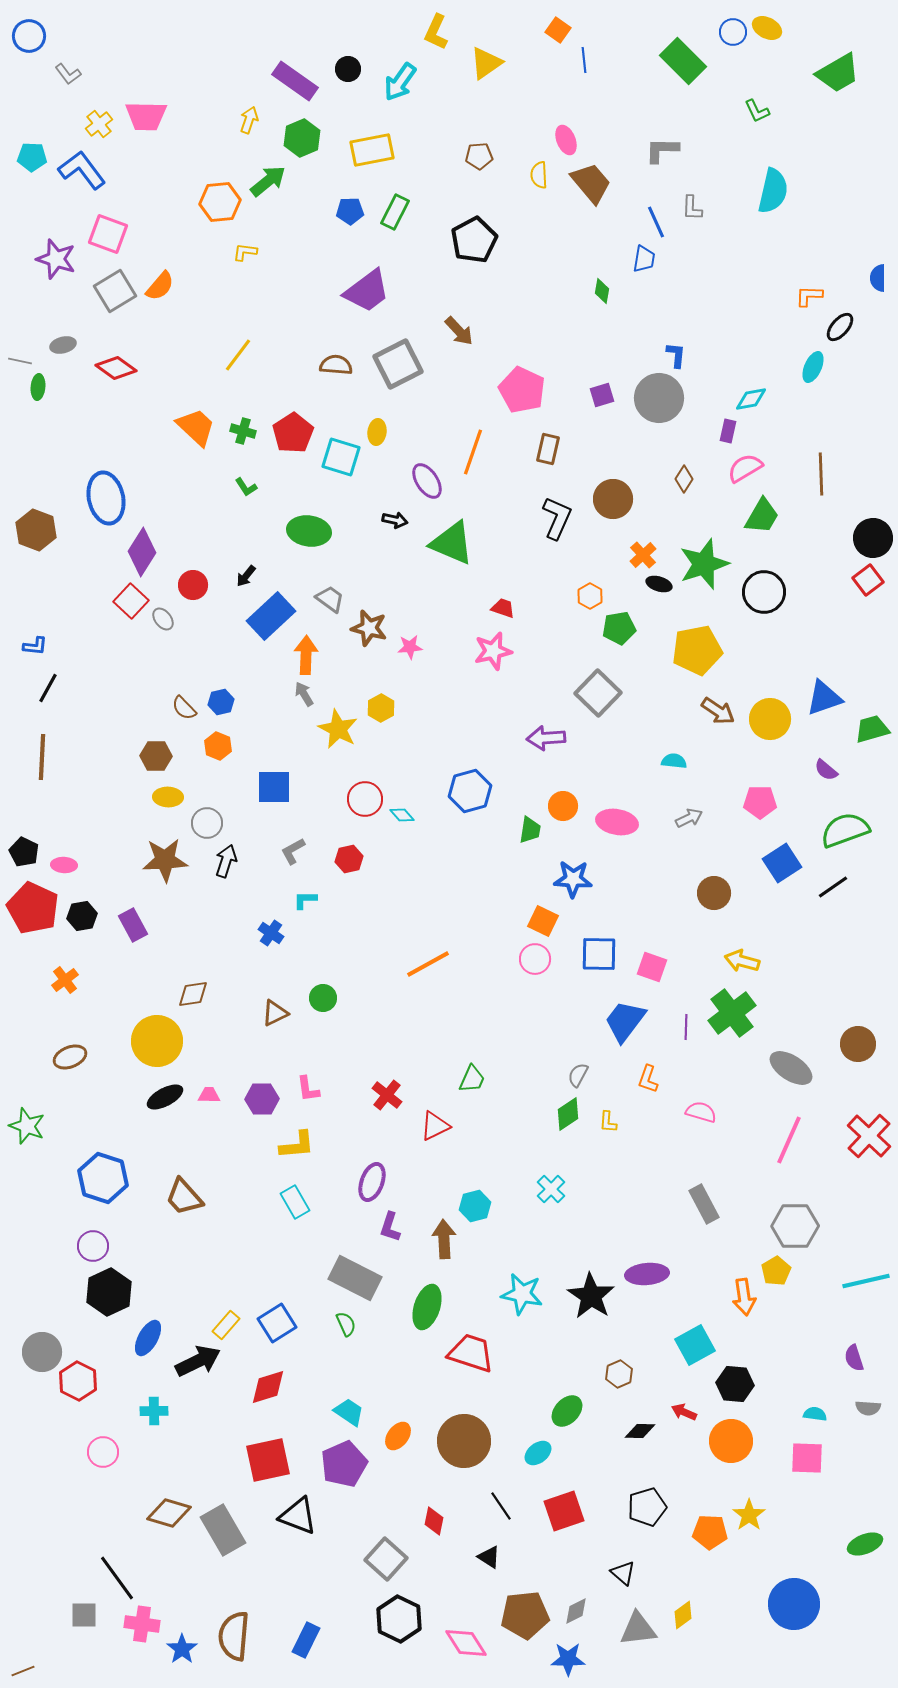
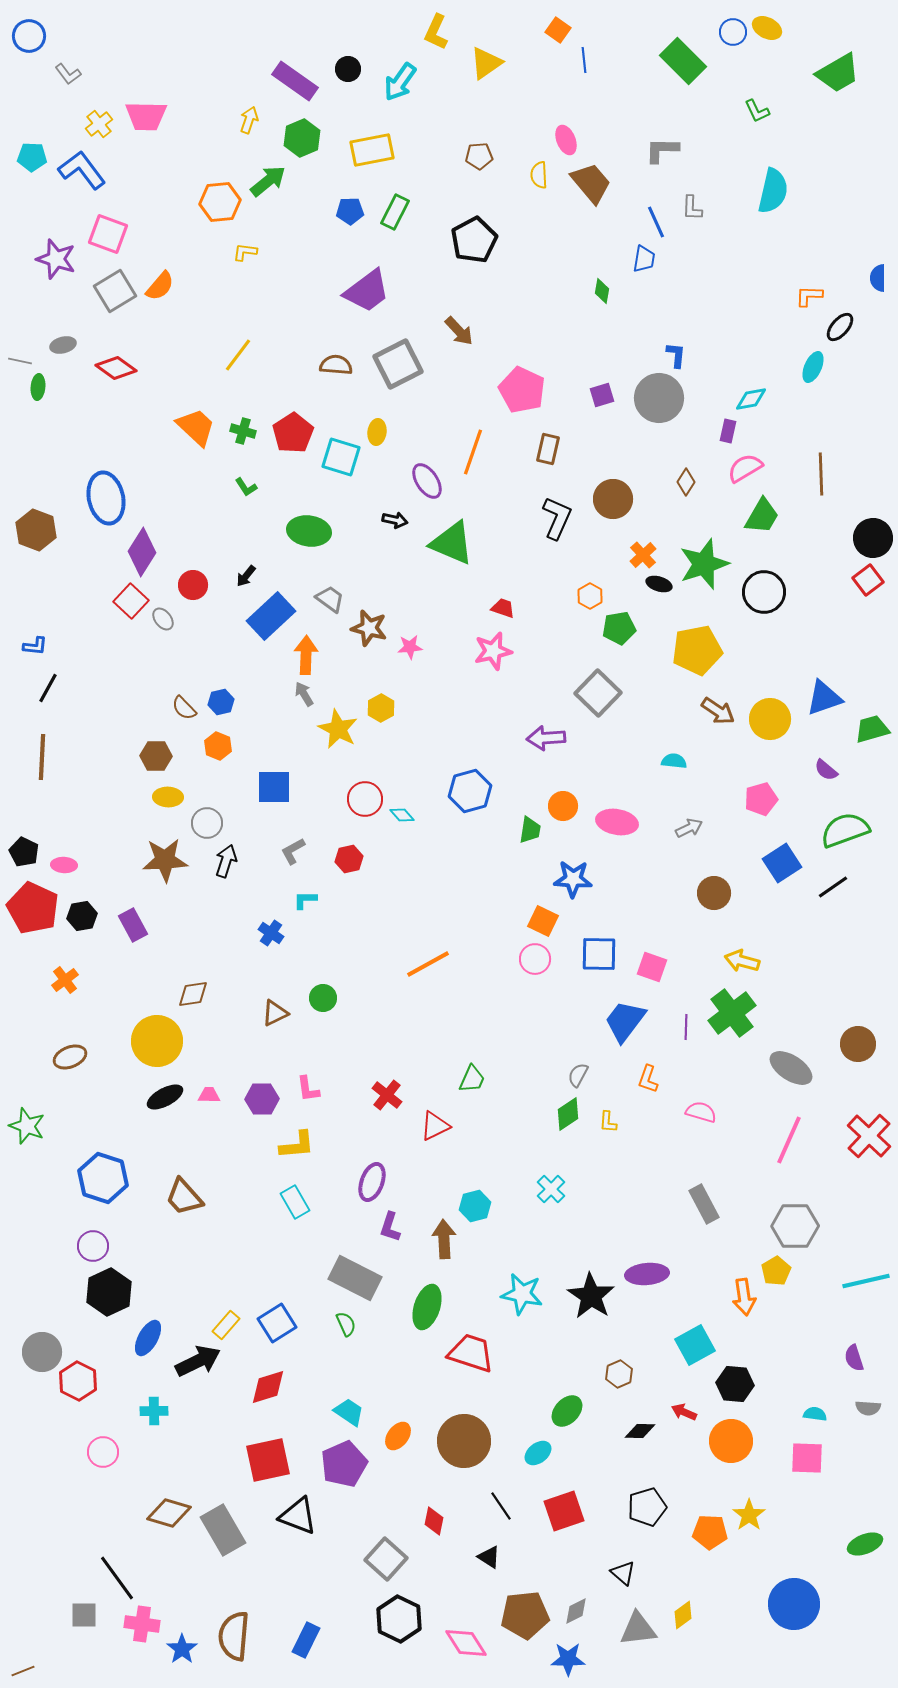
brown diamond at (684, 479): moved 2 px right, 3 px down
pink pentagon at (760, 802): moved 1 px right, 3 px up; rotated 16 degrees counterclockwise
gray arrow at (689, 818): moved 10 px down
